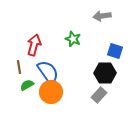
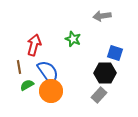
blue square: moved 2 px down
orange circle: moved 1 px up
